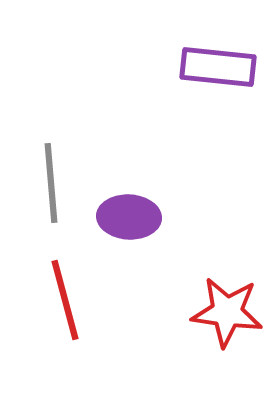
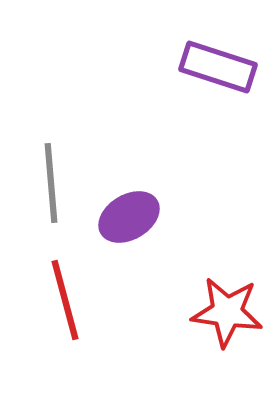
purple rectangle: rotated 12 degrees clockwise
purple ellipse: rotated 34 degrees counterclockwise
